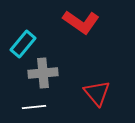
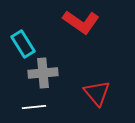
cyan rectangle: rotated 72 degrees counterclockwise
